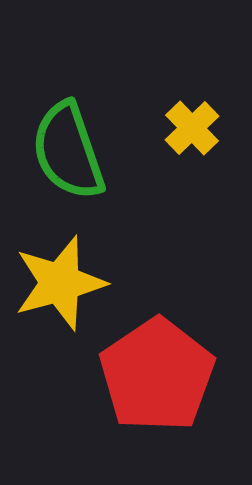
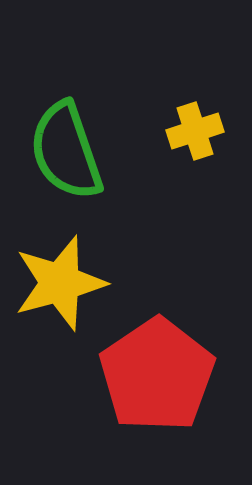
yellow cross: moved 3 px right, 3 px down; rotated 26 degrees clockwise
green semicircle: moved 2 px left
